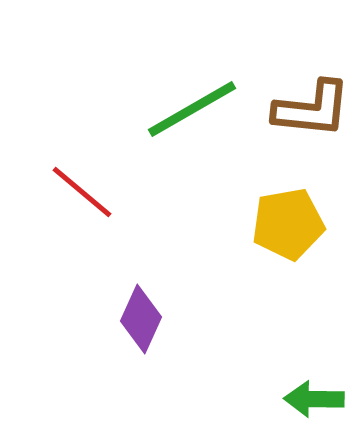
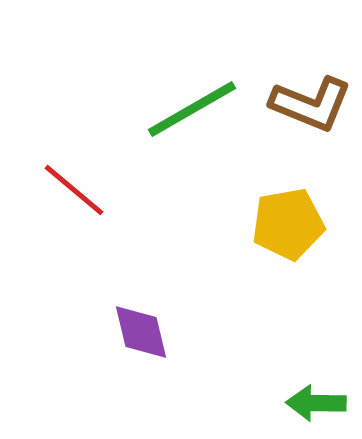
brown L-shape: moved 1 px left, 5 px up; rotated 16 degrees clockwise
red line: moved 8 px left, 2 px up
purple diamond: moved 13 px down; rotated 38 degrees counterclockwise
green arrow: moved 2 px right, 4 px down
